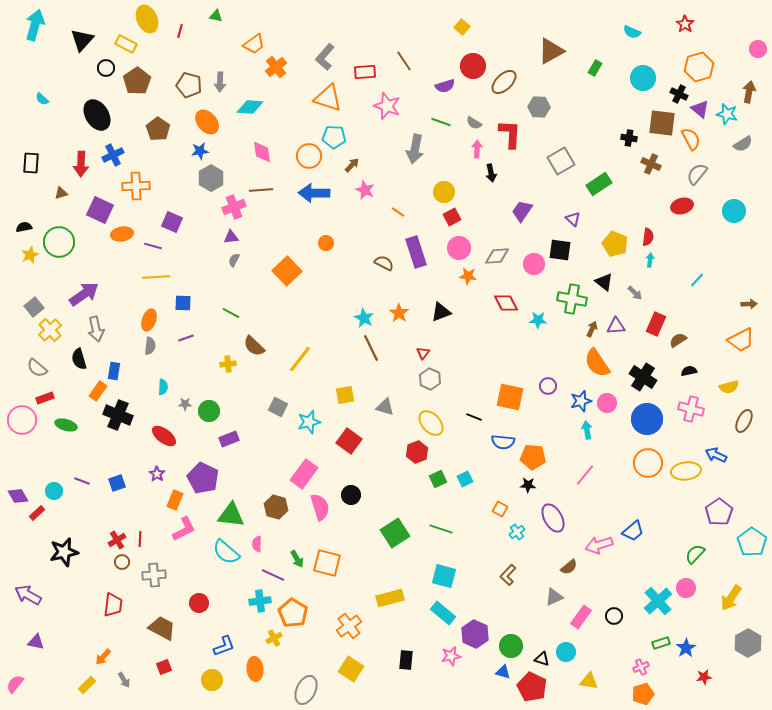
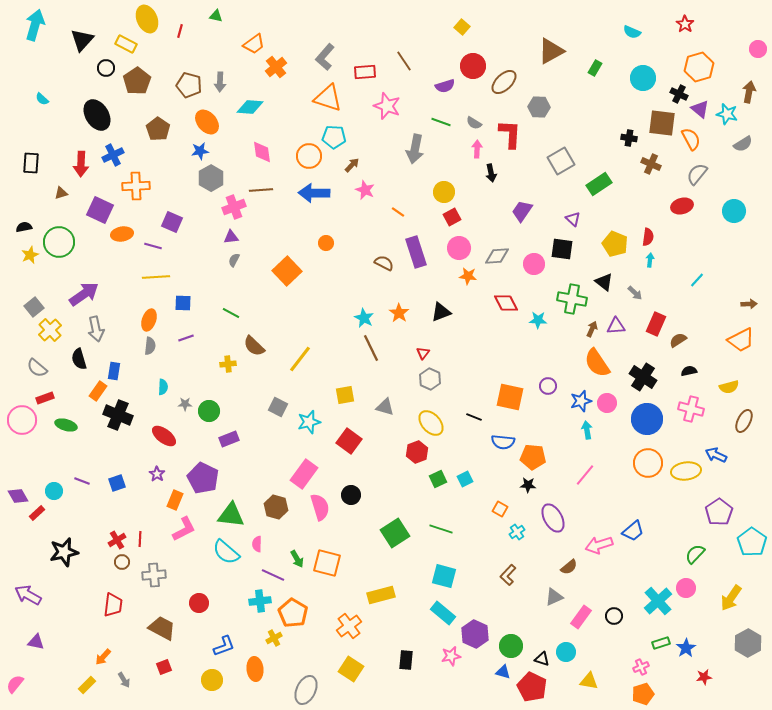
black square at (560, 250): moved 2 px right, 1 px up
yellow rectangle at (390, 598): moved 9 px left, 3 px up
